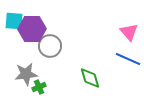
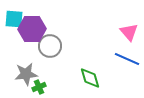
cyan square: moved 2 px up
blue line: moved 1 px left
